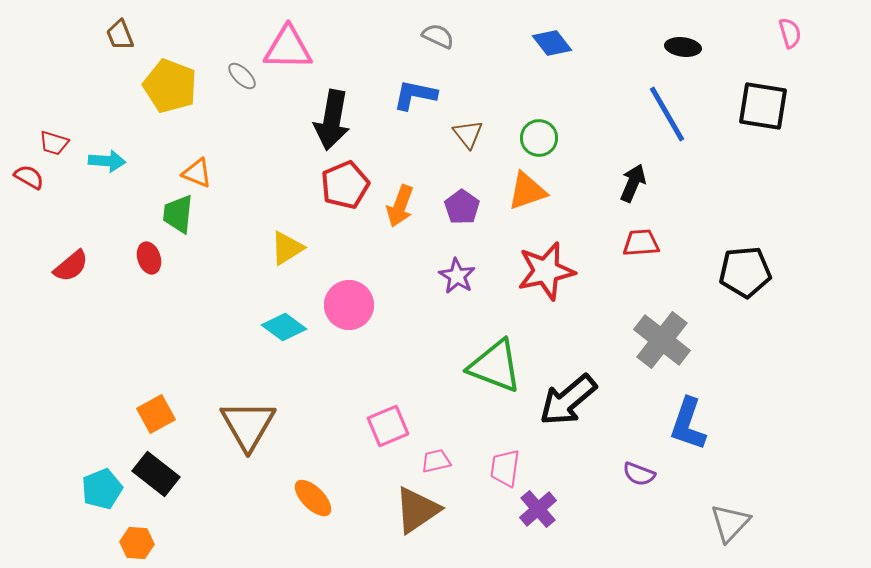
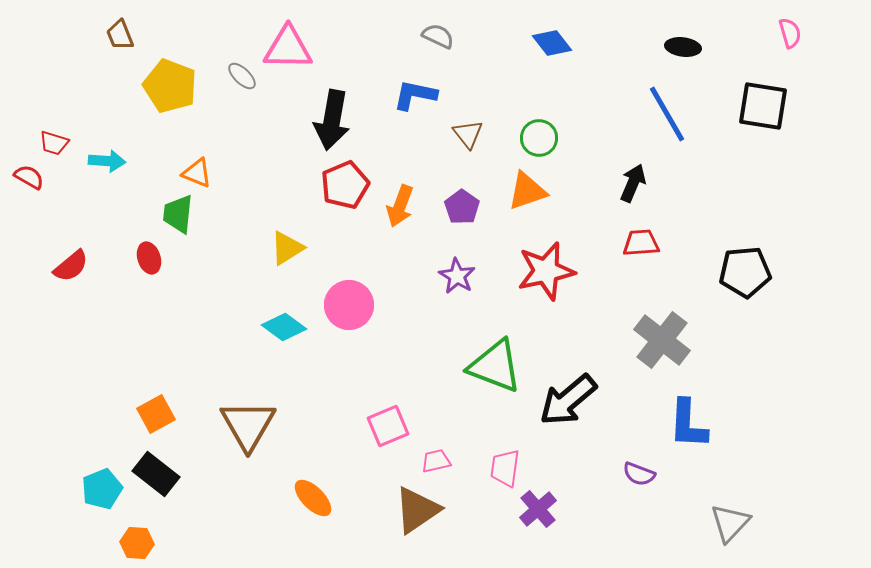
blue L-shape at (688, 424): rotated 16 degrees counterclockwise
